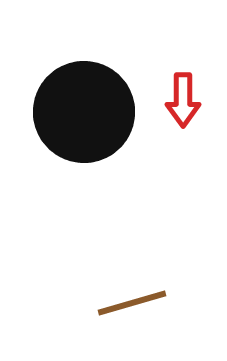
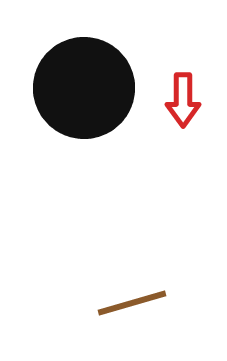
black circle: moved 24 px up
